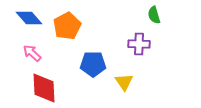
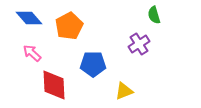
orange pentagon: moved 2 px right
purple cross: rotated 35 degrees counterclockwise
yellow triangle: moved 9 px down; rotated 42 degrees clockwise
red diamond: moved 10 px right, 3 px up
